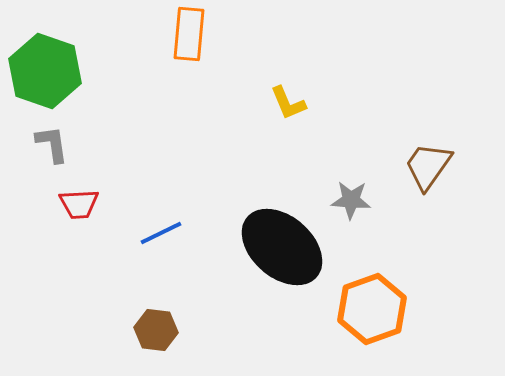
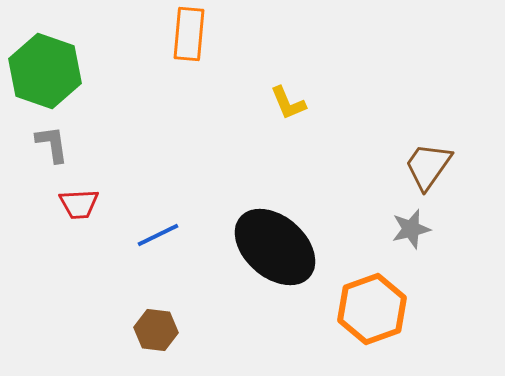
gray star: moved 60 px right, 29 px down; rotated 18 degrees counterclockwise
blue line: moved 3 px left, 2 px down
black ellipse: moved 7 px left
